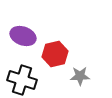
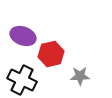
red hexagon: moved 4 px left
black cross: rotated 8 degrees clockwise
